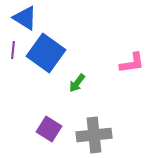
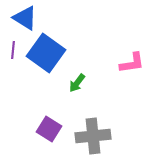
gray cross: moved 1 px left, 1 px down
